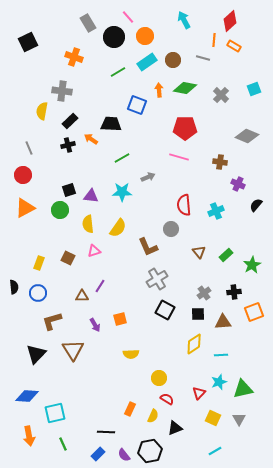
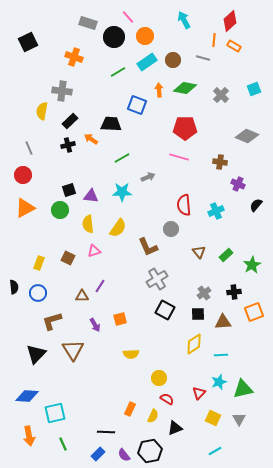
gray rectangle at (88, 23): rotated 42 degrees counterclockwise
